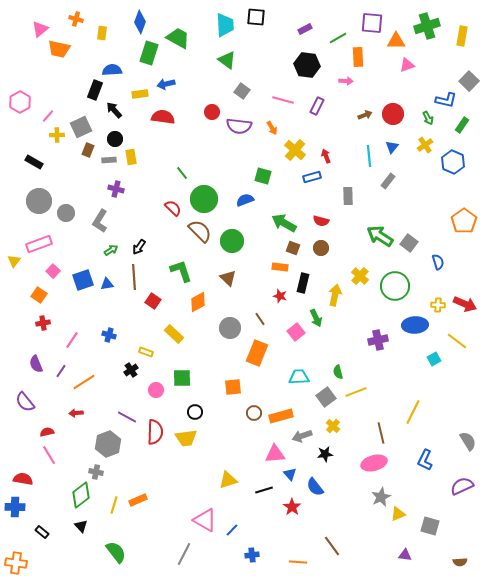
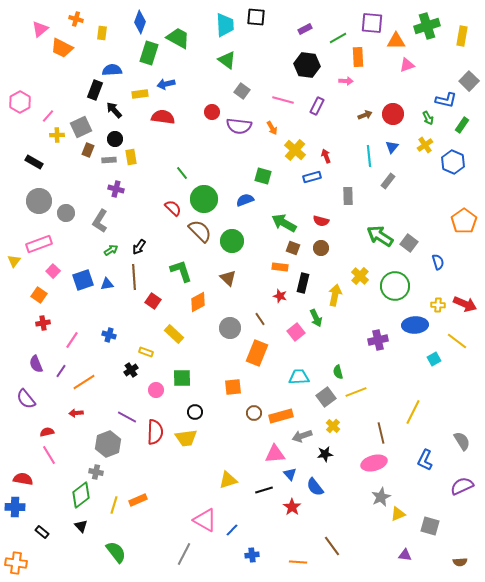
orange trapezoid at (59, 49): moved 3 px right, 1 px up; rotated 15 degrees clockwise
purple semicircle at (25, 402): moved 1 px right, 3 px up
gray semicircle at (468, 441): moved 6 px left
